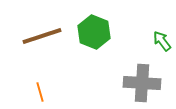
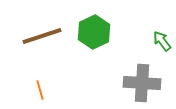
green hexagon: rotated 12 degrees clockwise
orange line: moved 2 px up
